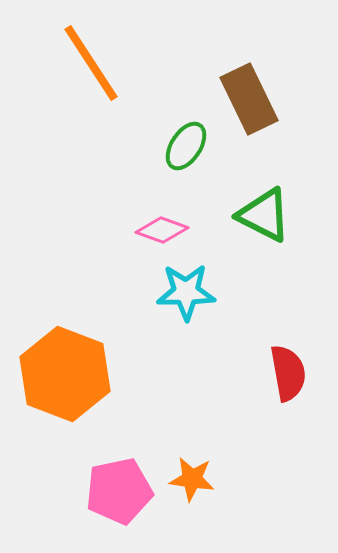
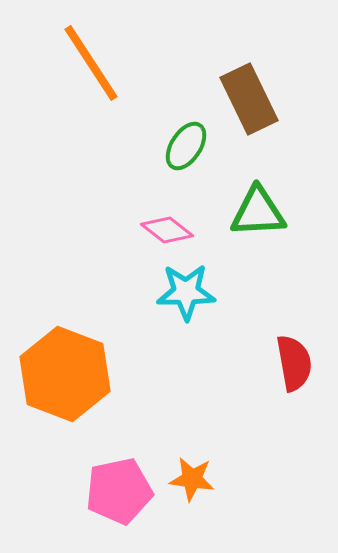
green triangle: moved 6 px left, 3 px up; rotated 30 degrees counterclockwise
pink diamond: moved 5 px right; rotated 18 degrees clockwise
red semicircle: moved 6 px right, 10 px up
